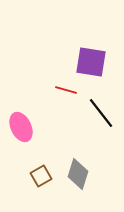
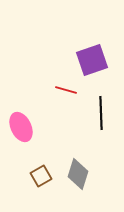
purple square: moved 1 px right, 2 px up; rotated 28 degrees counterclockwise
black line: rotated 36 degrees clockwise
